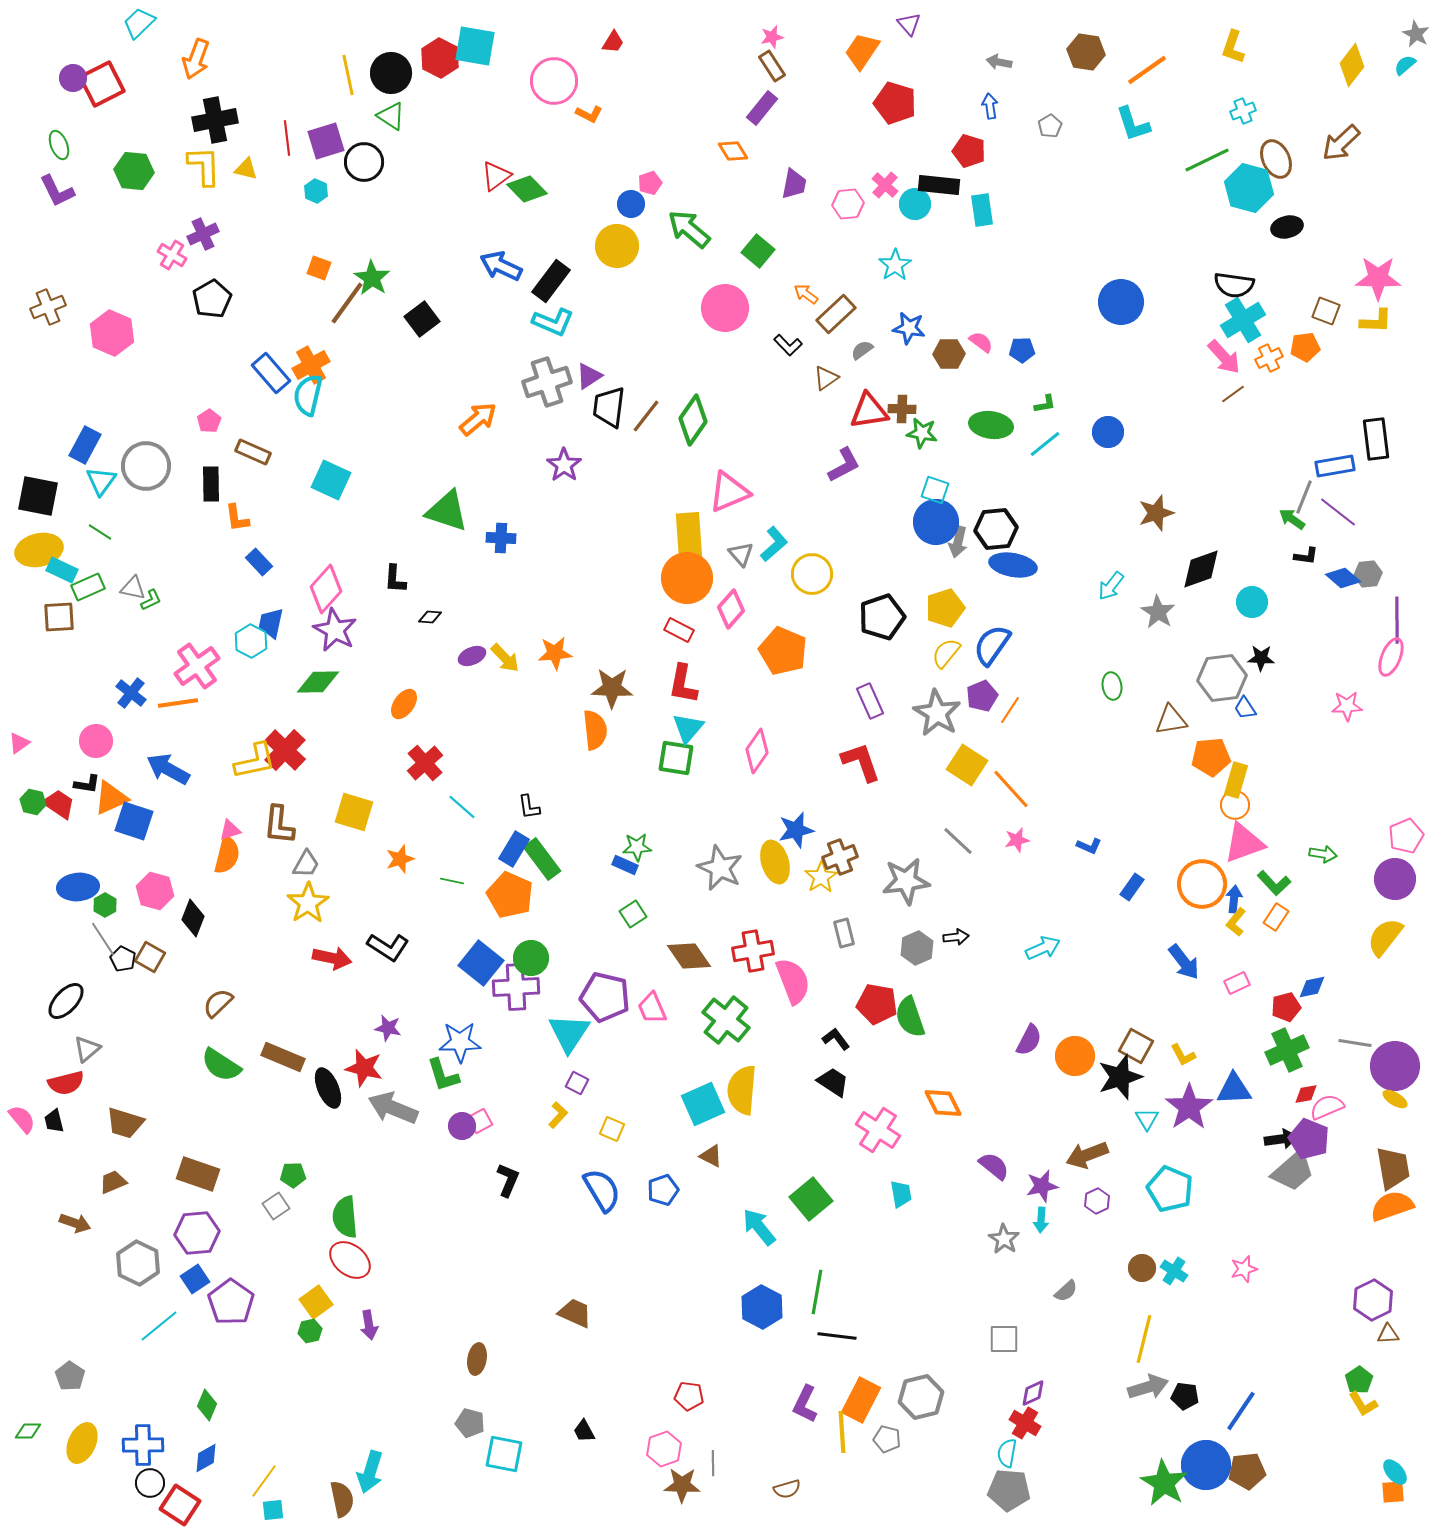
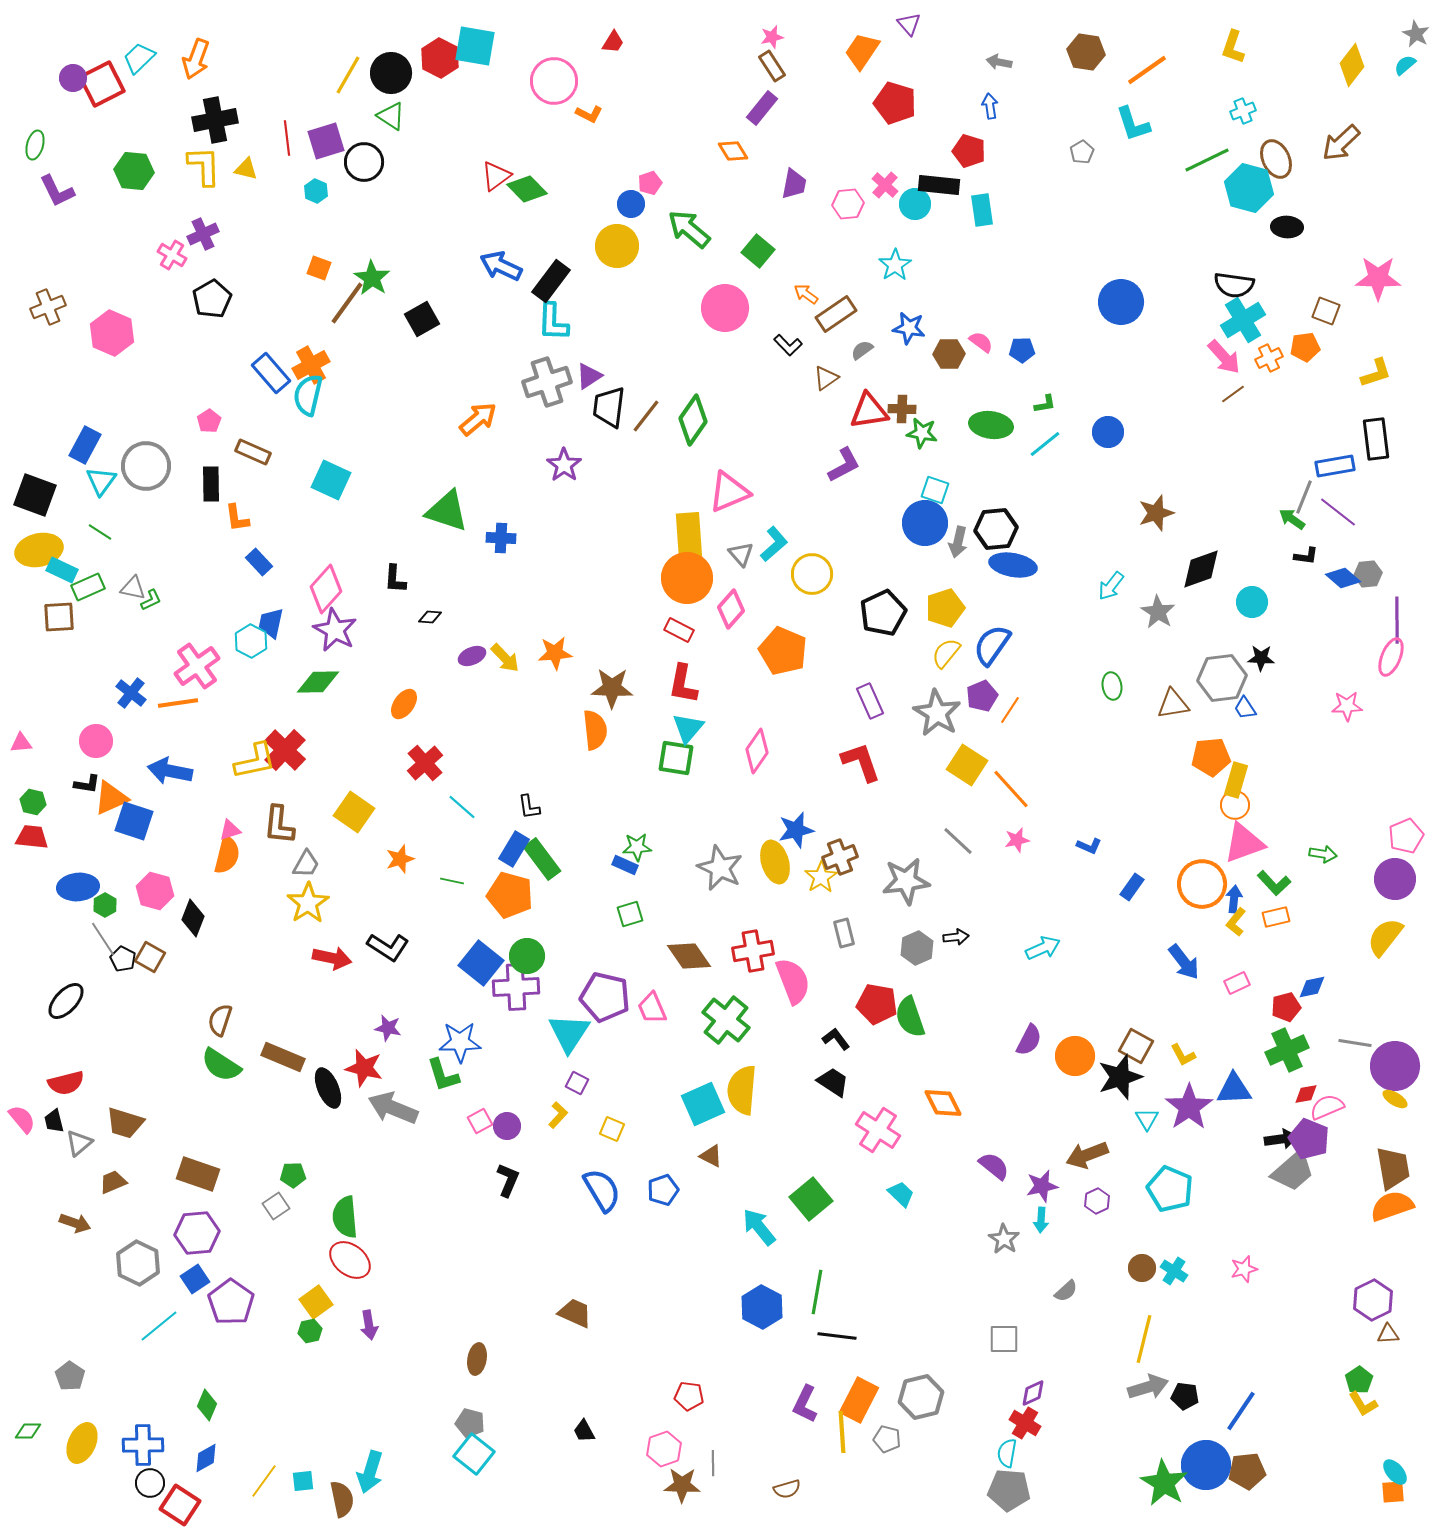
cyan trapezoid at (139, 23): moved 35 px down
yellow line at (348, 75): rotated 42 degrees clockwise
gray pentagon at (1050, 126): moved 32 px right, 26 px down
green ellipse at (59, 145): moved 24 px left; rotated 36 degrees clockwise
black ellipse at (1287, 227): rotated 16 degrees clockwise
brown rectangle at (836, 314): rotated 9 degrees clockwise
black square at (422, 319): rotated 8 degrees clockwise
yellow L-shape at (1376, 321): moved 52 px down; rotated 20 degrees counterclockwise
cyan L-shape at (553, 322): rotated 69 degrees clockwise
black square at (38, 496): moved 3 px left, 1 px up; rotated 9 degrees clockwise
blue circle at (936, 522): moved 11 px left, 1 px down
black pentagon at (882, 617): moved 1 px right, 4 px up; rotated 6 degrees counterclockwise
brown triangle at (1171, 720): moved 2 px right, 16 px up
pink triangle at (19, 743): moved 2 px right; rotated 30 degrees clockwise
blue arrow at (168, 769): moved 2 px right, 2 px down; rotated 18 degrees counterclockwise
red trapezoid at (59, 804): moved 27 px left, 33 px down; rotated 28 degrees counterclockwise
yellow square at (354, 812): rotated 18 degrees clockwise
orange pentagon at (510, 895): rotated 9 degrees counterclockwise
green square at (633, 914): moved 3 px left; rotated 16 degrees clockwise
orange rectangle at (1276, 917): rotated 44 degrees clockwise
green circle at (531, 958): moved 4 px left, 2 px up
brown semicircle at (218, 1003): moved 2 px right, 17 px down; rotated 28 degrees counterclockwise
gray triangle at (87, 1049): moved 8 px left, 94 px down
purple circle at (462, 1126): moved 45 px right
cyan trapezoid at (901, 1194): rotated 36 degrees counterclockwise
orange rectangle at (861, 1400): moved 2 px left
cyan square at (504, 1454): moved 30 px left; rotated 27 degrees clockwise
cyan square at (273, 1510): moved 30 px right, 29 px up
